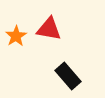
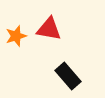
orange star: rotated 15 degrees clockwise
